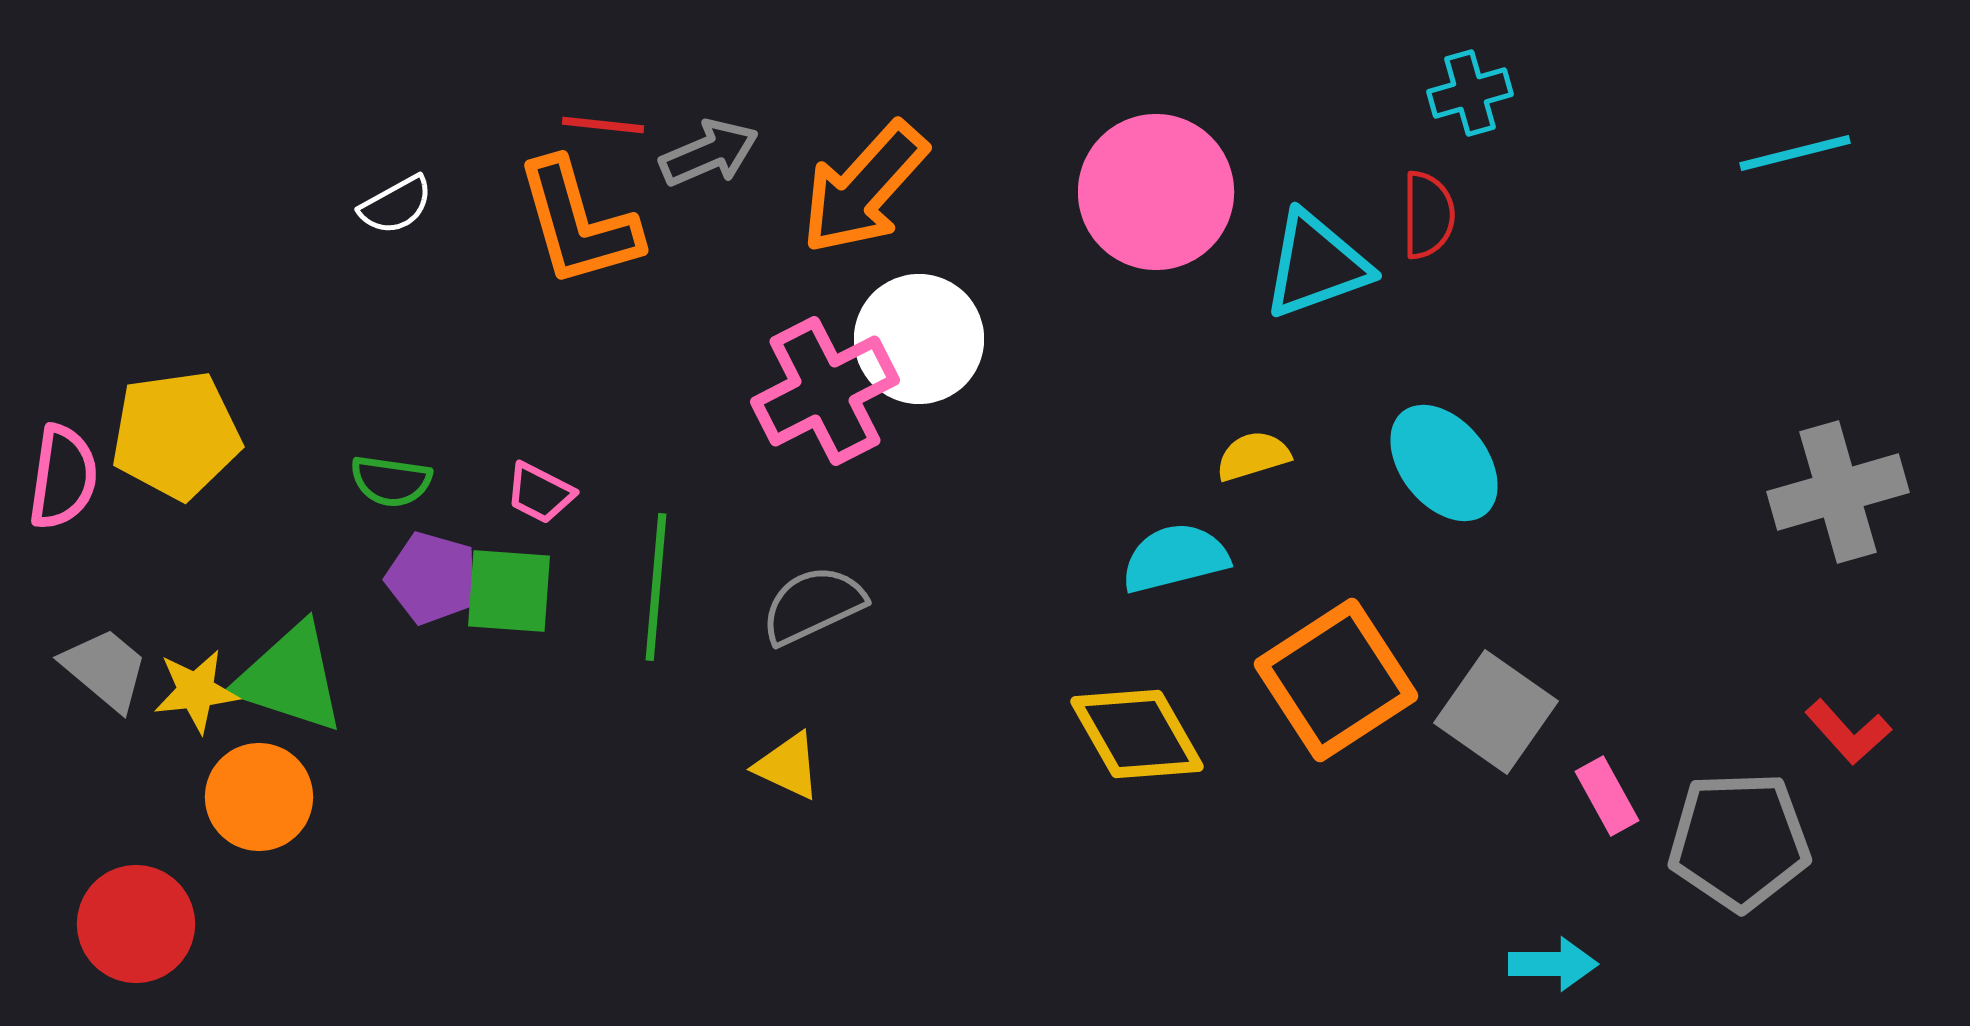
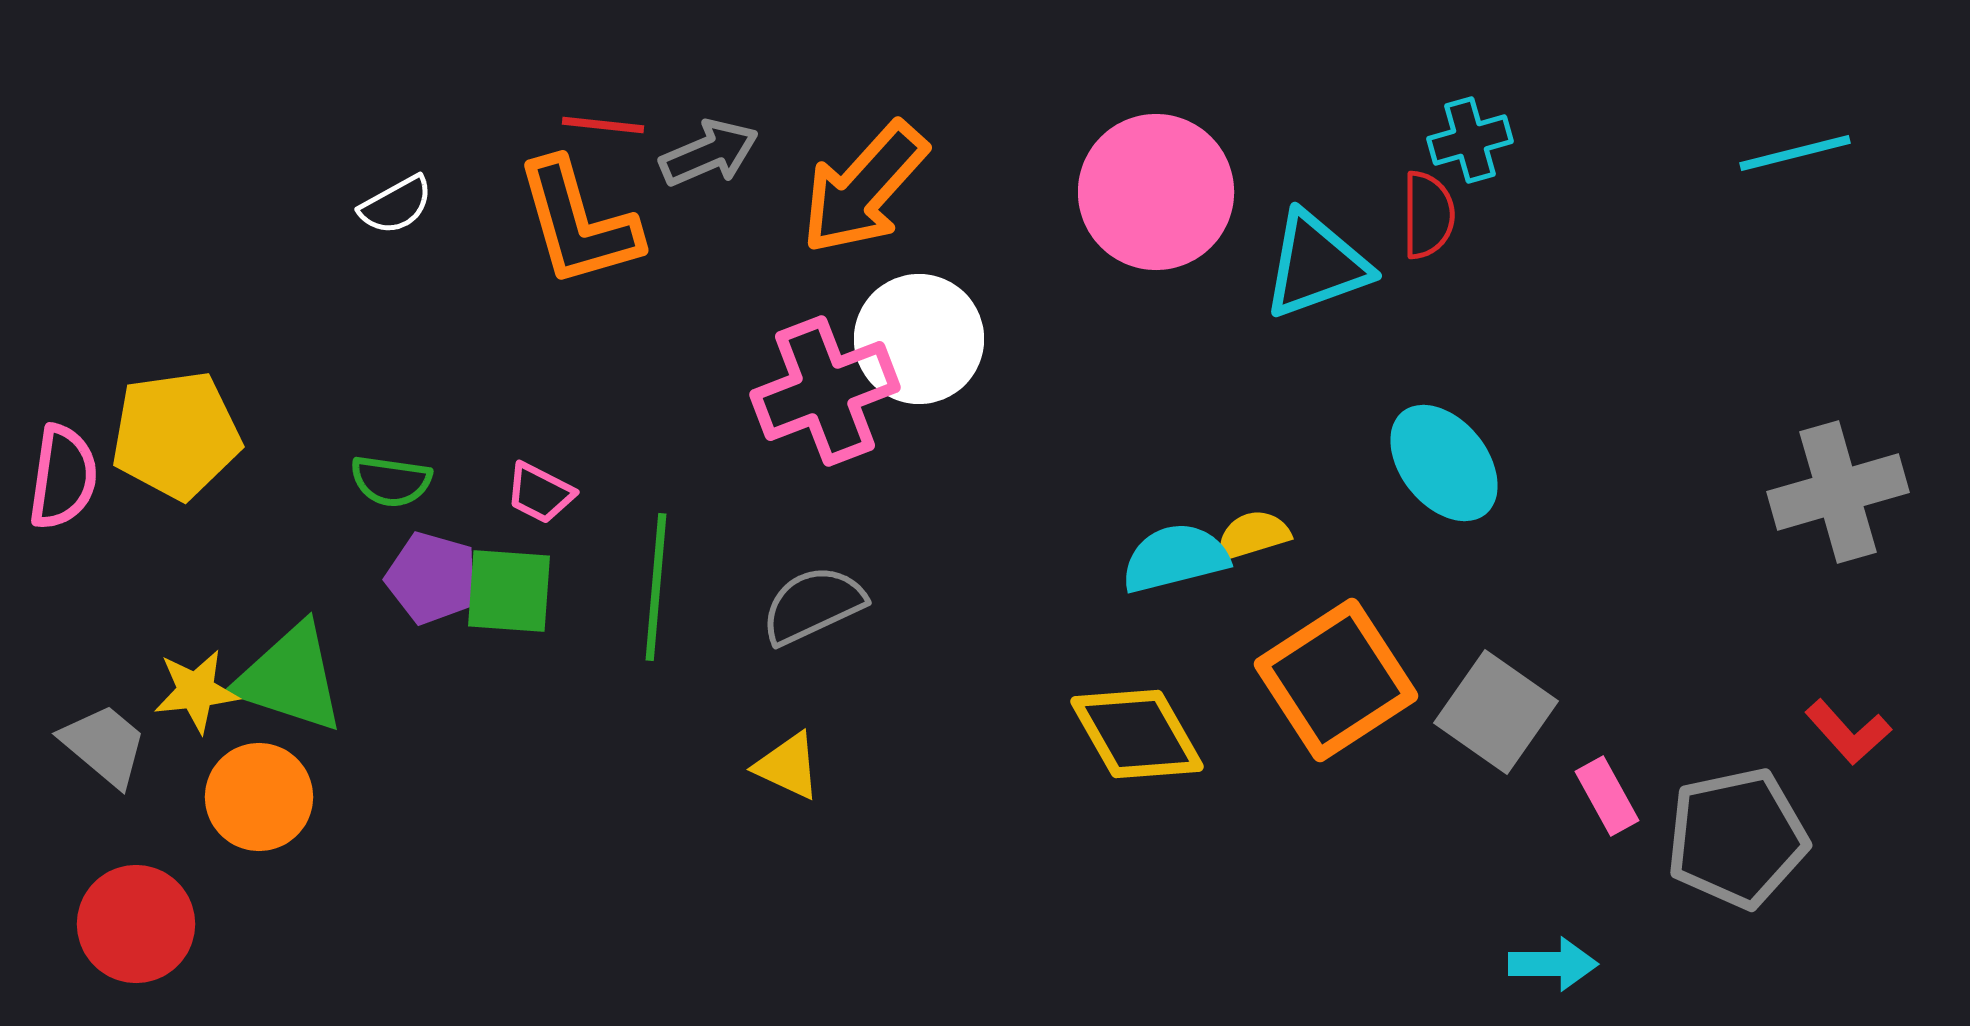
cyan cross: moved 47 px down
pink cross: rotated 6 degrees clockwise
yellow semicircle: moved 79 px down
gray trapezoid: moved 1 px left, 76 px down
gray pentagon: moved 2 px left, 3 px up; rotated 10 degrees counterclockwise
